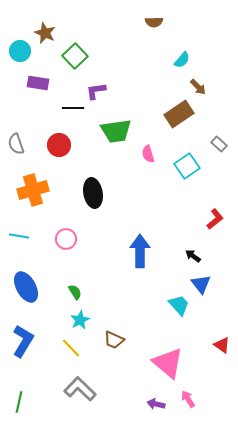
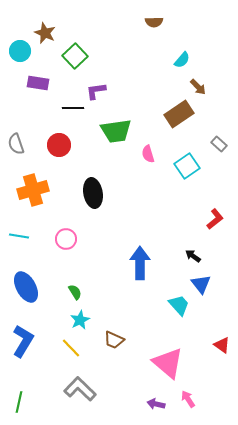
blue arrow: moved 12 px down
